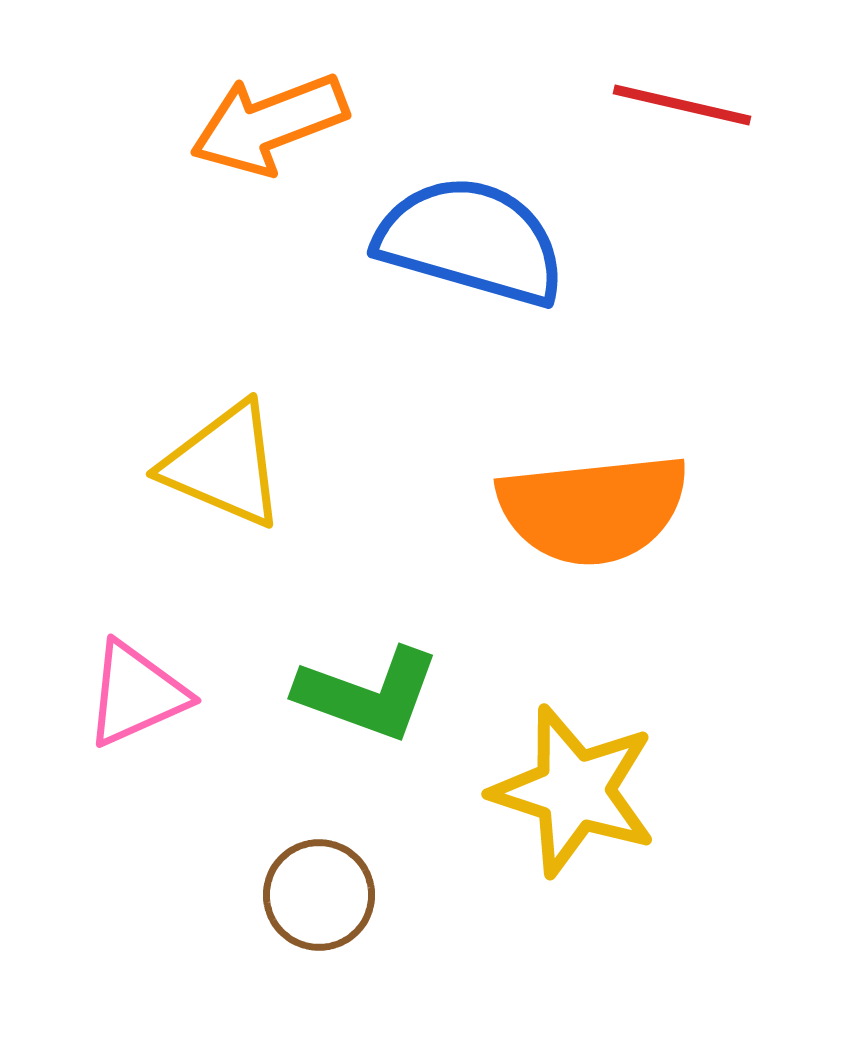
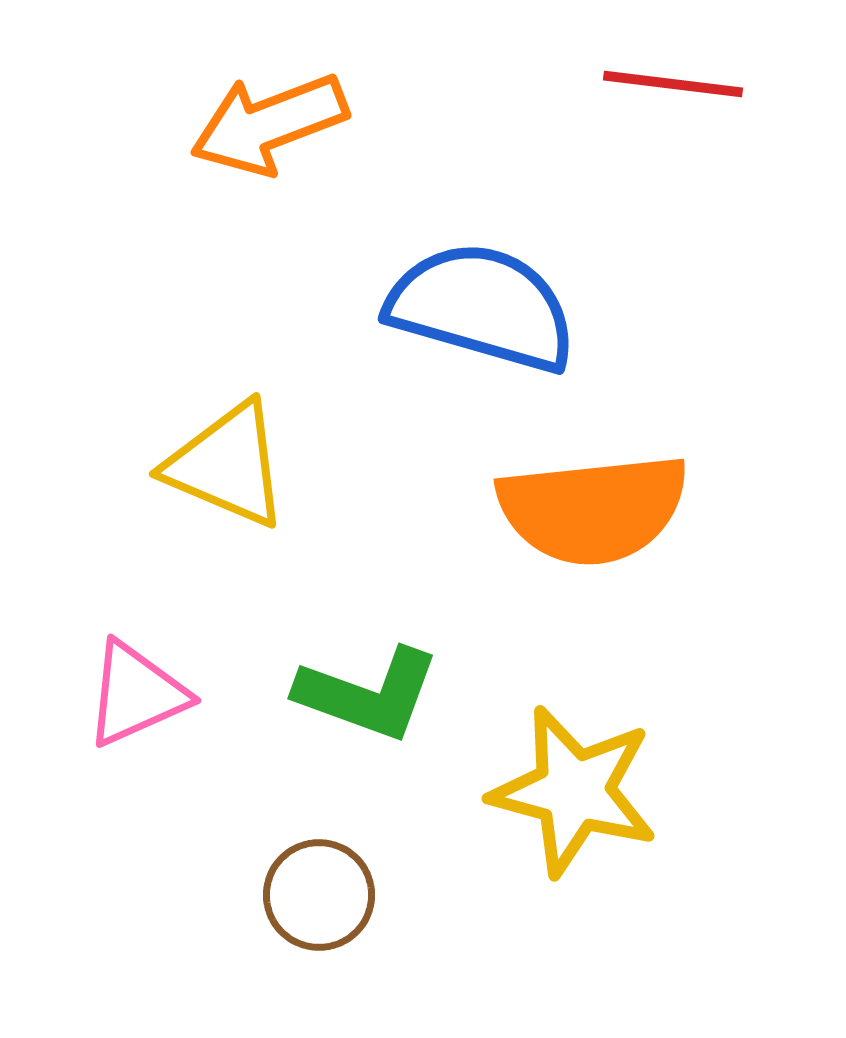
red line: moved 9 px left, 21 px up; rotated 6 degrees counterclockwise
blue semicircle: moved 11 px right, 66 px down
yellow triangle: moved 3 px right
yellow star: rotated 3 degrees counterclockwise
